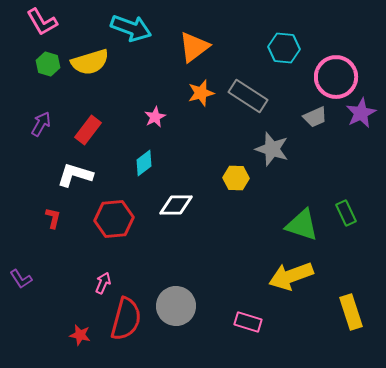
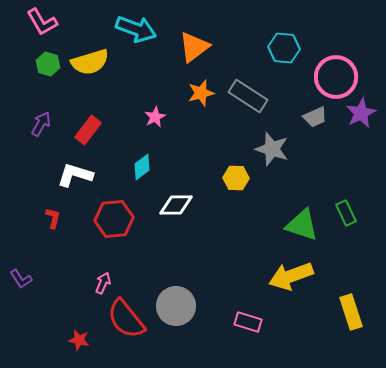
cyan arrow: moved 5 px right, 1 px down
cyan diamond: moved 2 px left, 4 px down
red semicircle: rotated 126 degrees clockwise
red star: moved 1 px left, 5 px down
